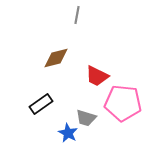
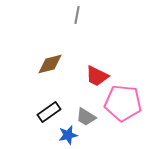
brown diamond: moved 6 px left, 6 px down
black rectangle: moved 8 px right, 8 px down
gray trapezoid: moved 1 px up; rotated 15 degrees clockwise
blue star: moved 2 px down; rotated 30 degrees clockwise
